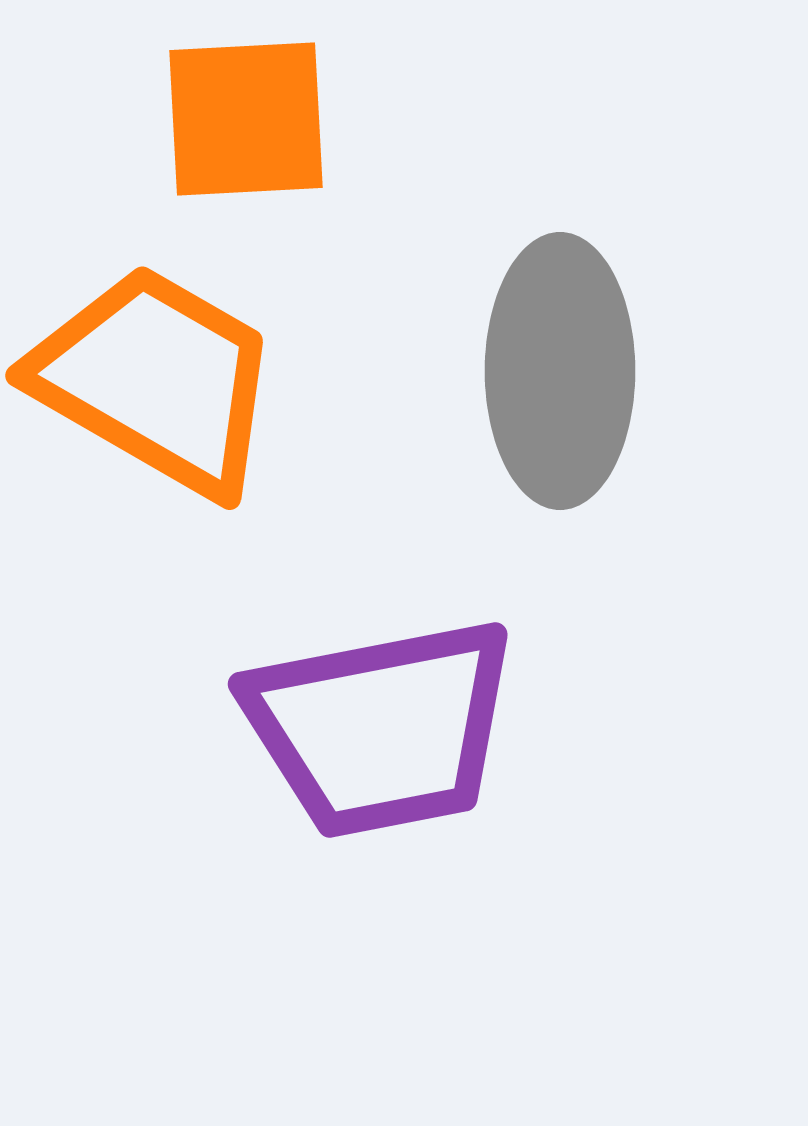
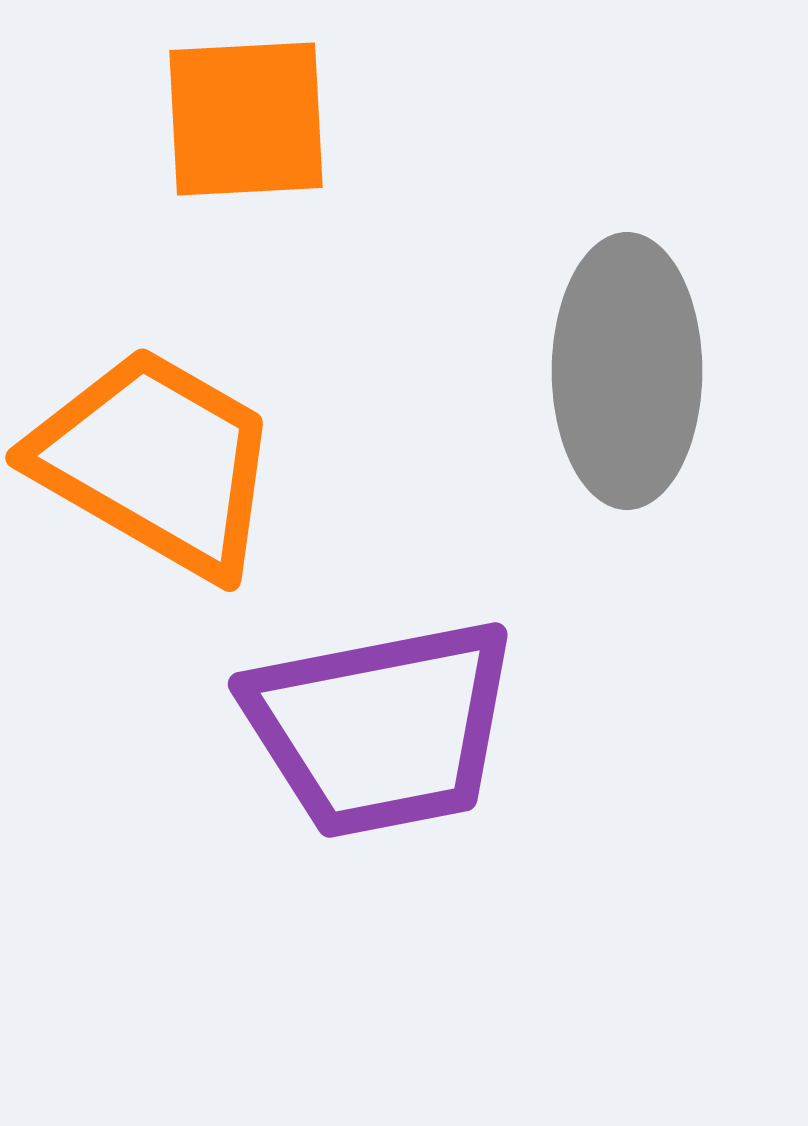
gray ellipse: moved 67 px right
orange trapezoid: moved 82 px down
